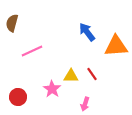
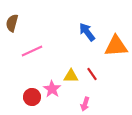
red circle: moved 14 px right
